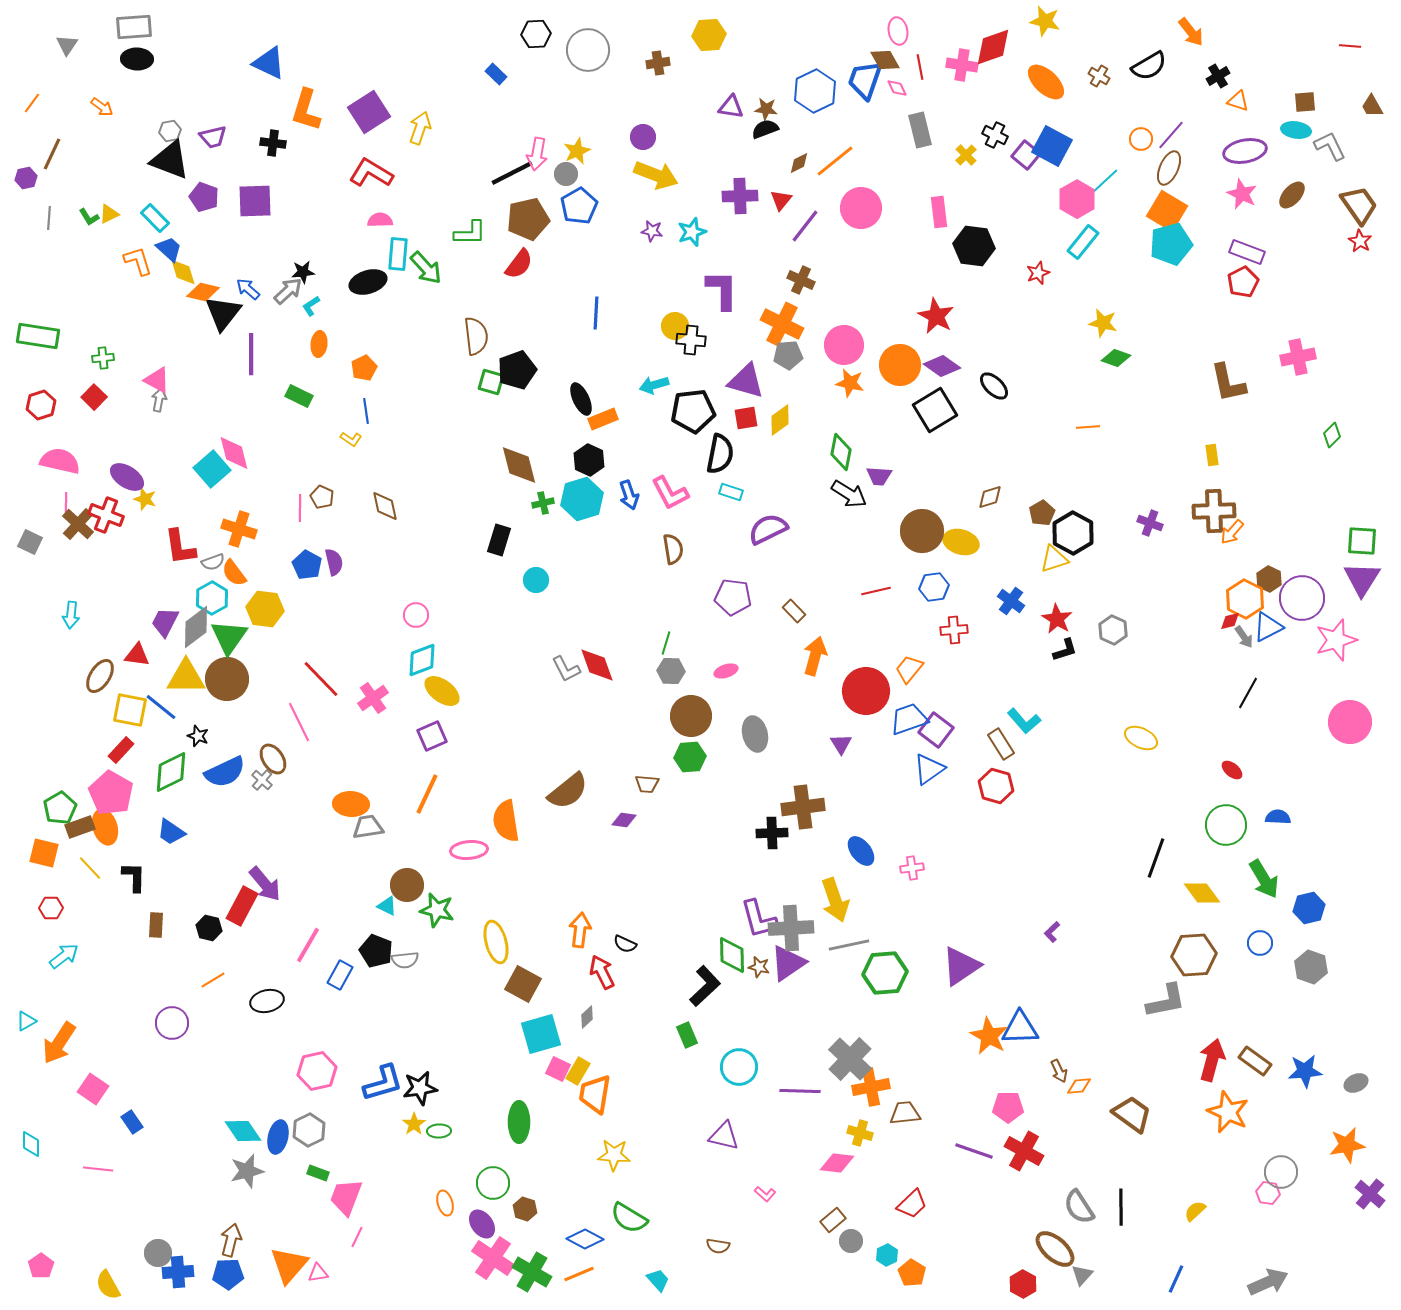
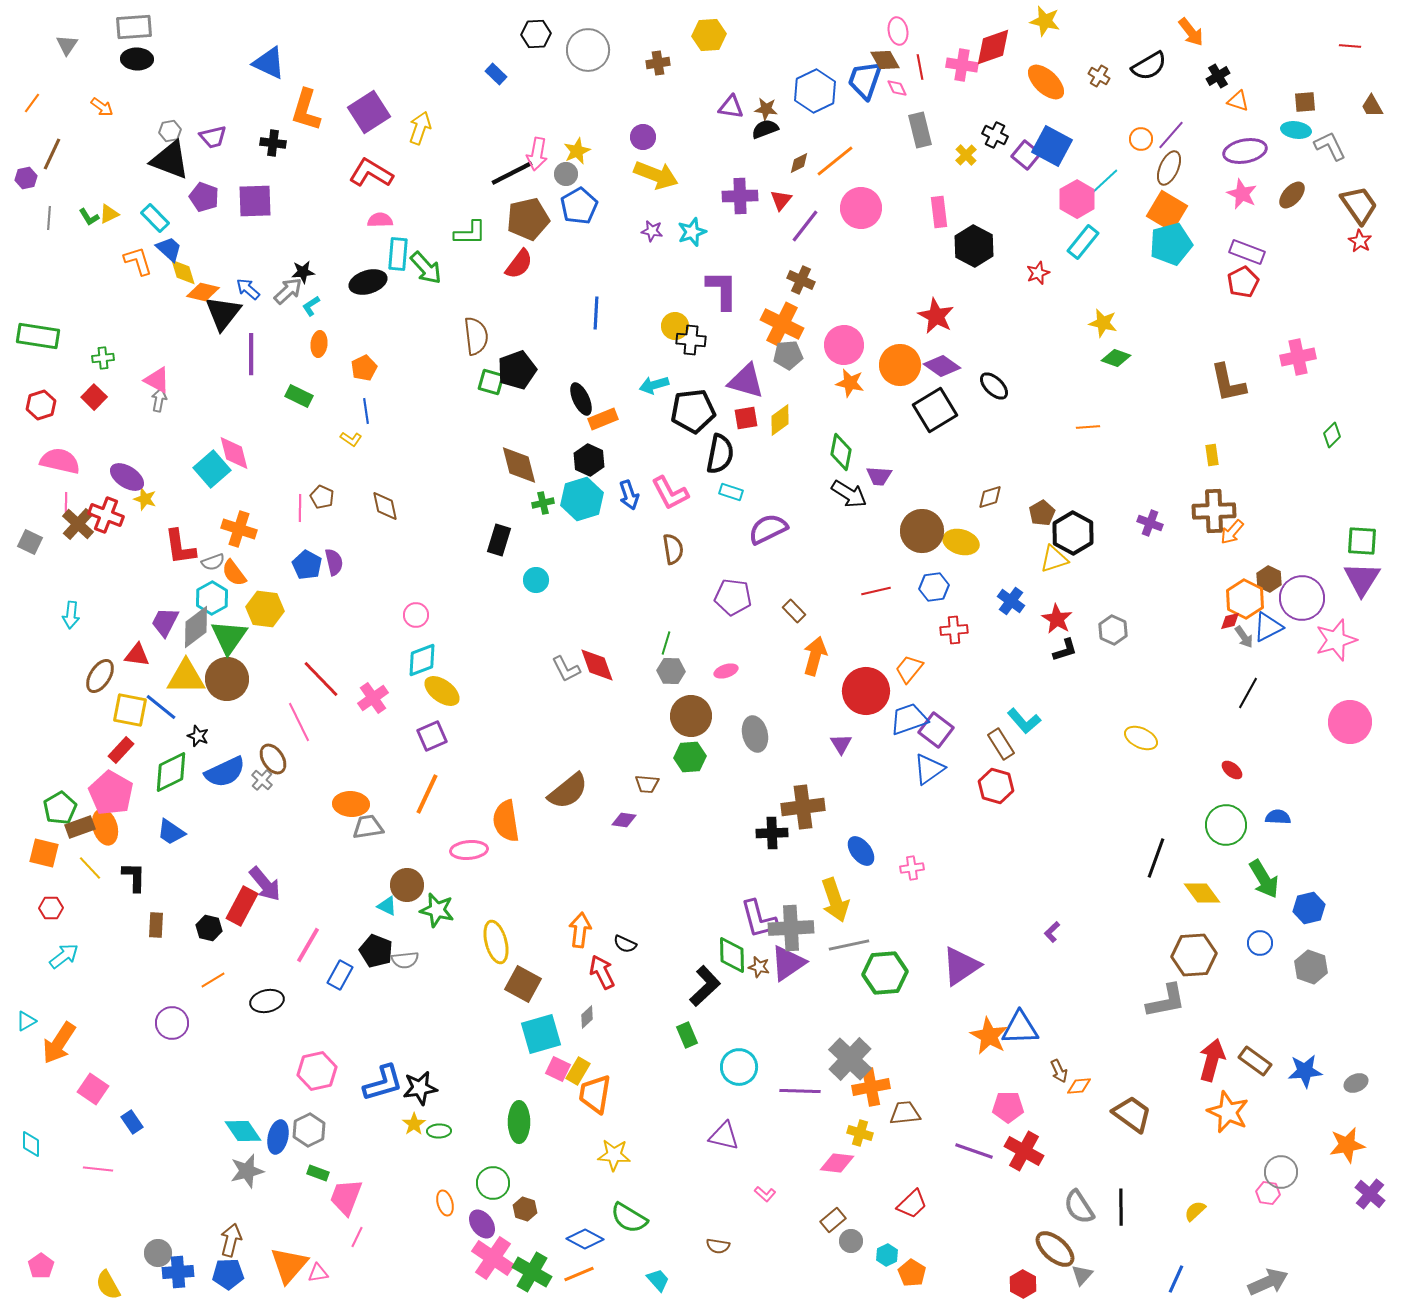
black hexagon at (974, 246): rotated 21 degrees clockwise
